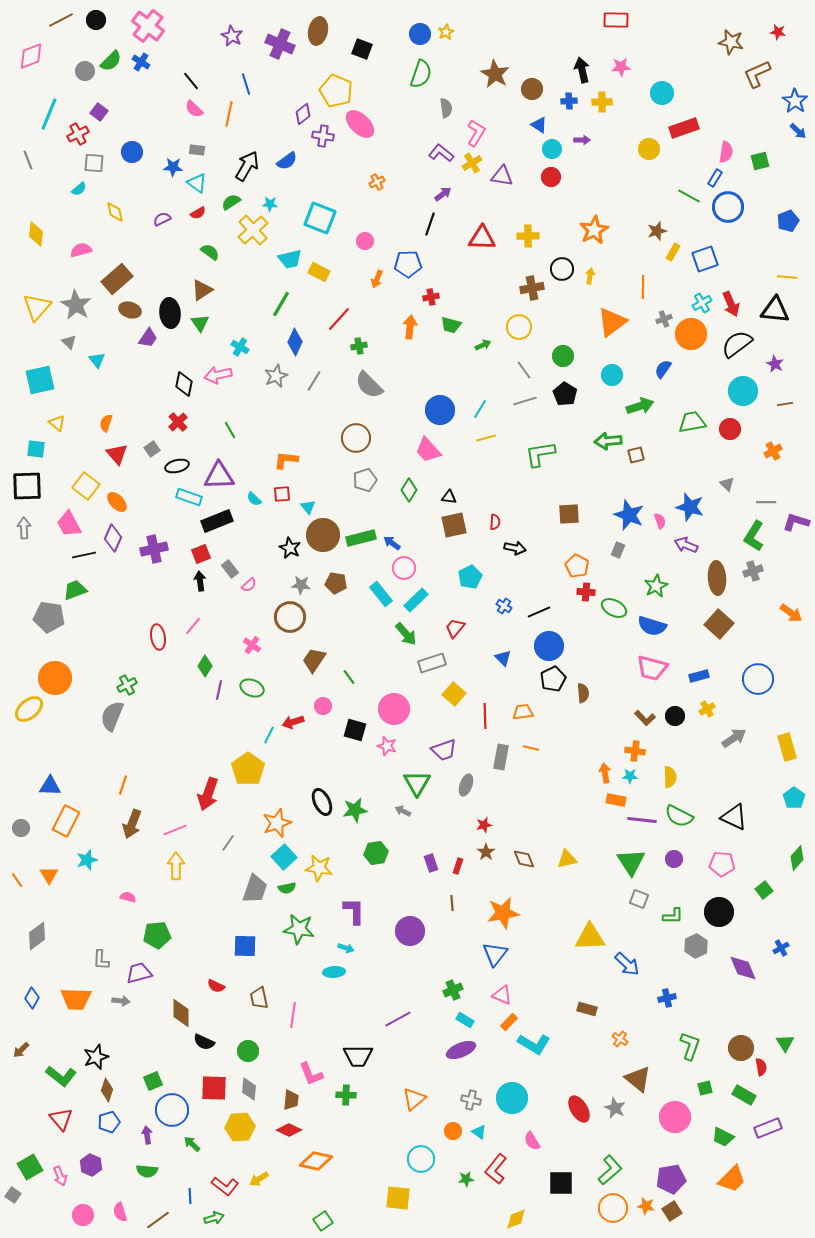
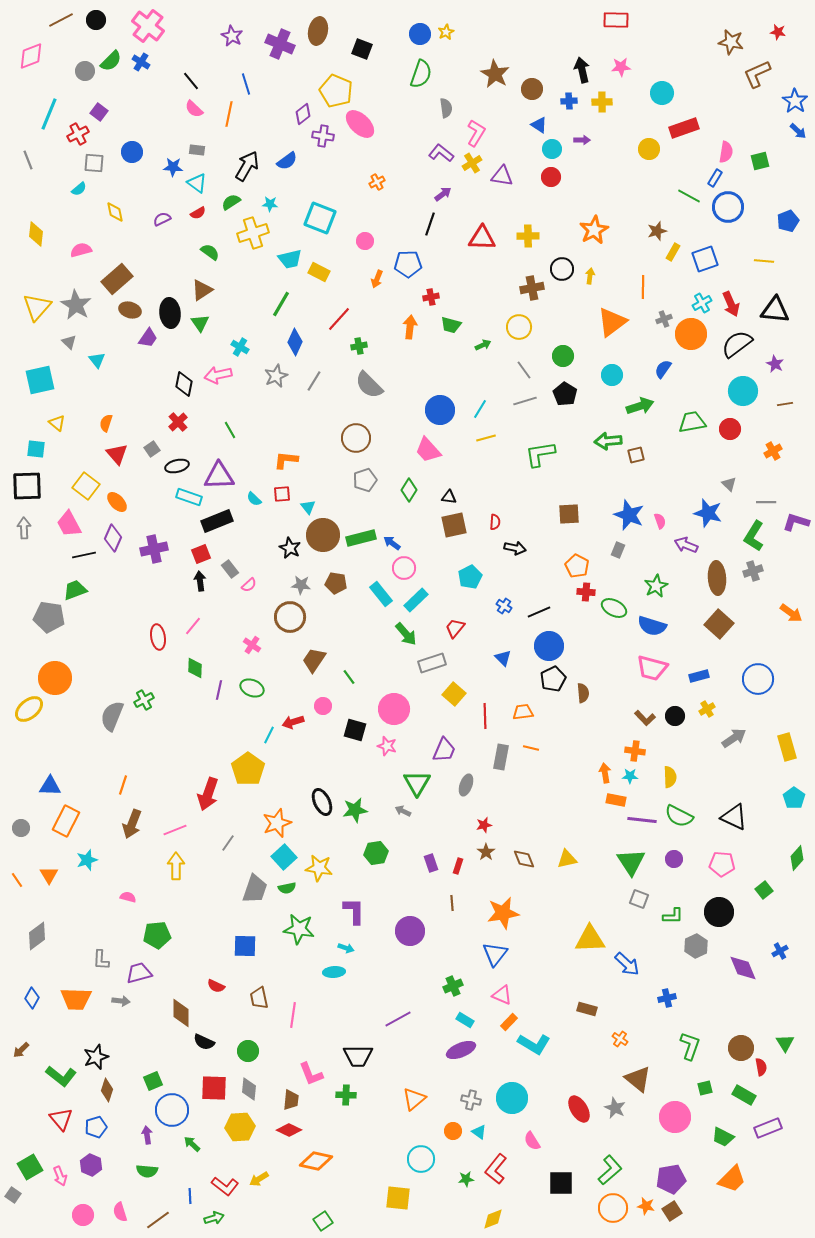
yellow cross at (253, 230): moved 3 px down; rotated 24 degrees clockwise
yellow line at (787, 277): moved 23 px left, 16 px up
gray triangle at (727, 484): moved 2 px right
blue star at (690, 507): moved 18 px right, 6 px down
green diamond at (205, 666): moved 10 px left, 2 px down; rotated 30 degrees counterclockwise
green cross at (127, 685): moved 17 px right, 15 px down
purple trapezoid at (444, 750): rotated 48 degrees counterclockwise
yellow triangle at (590, 937): moved 2 px down
blue cross at (781, 948): moved 1 px left, 3 px down
green cross at (453, 990): moved 4 px up
blue pentagon at (109, 1122): moved 13 px left, 5 px down
yellow diamond at (516, 1219): moved 23 px left
